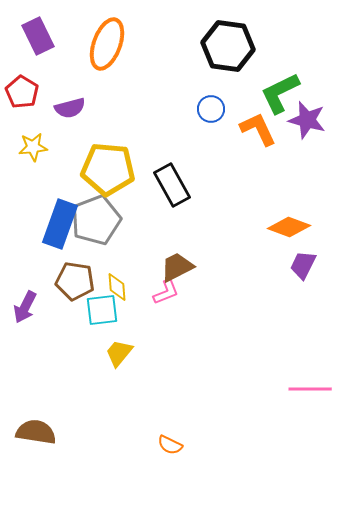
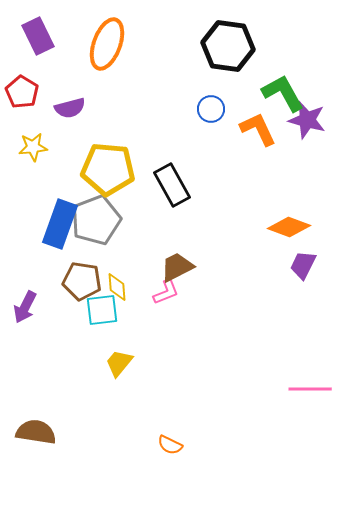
green L-shape: moved 3 px right; rotated 87 degrees clockwise
brown pentagon: moved 7 px right
yellow trapezoid: moved 10 px down
